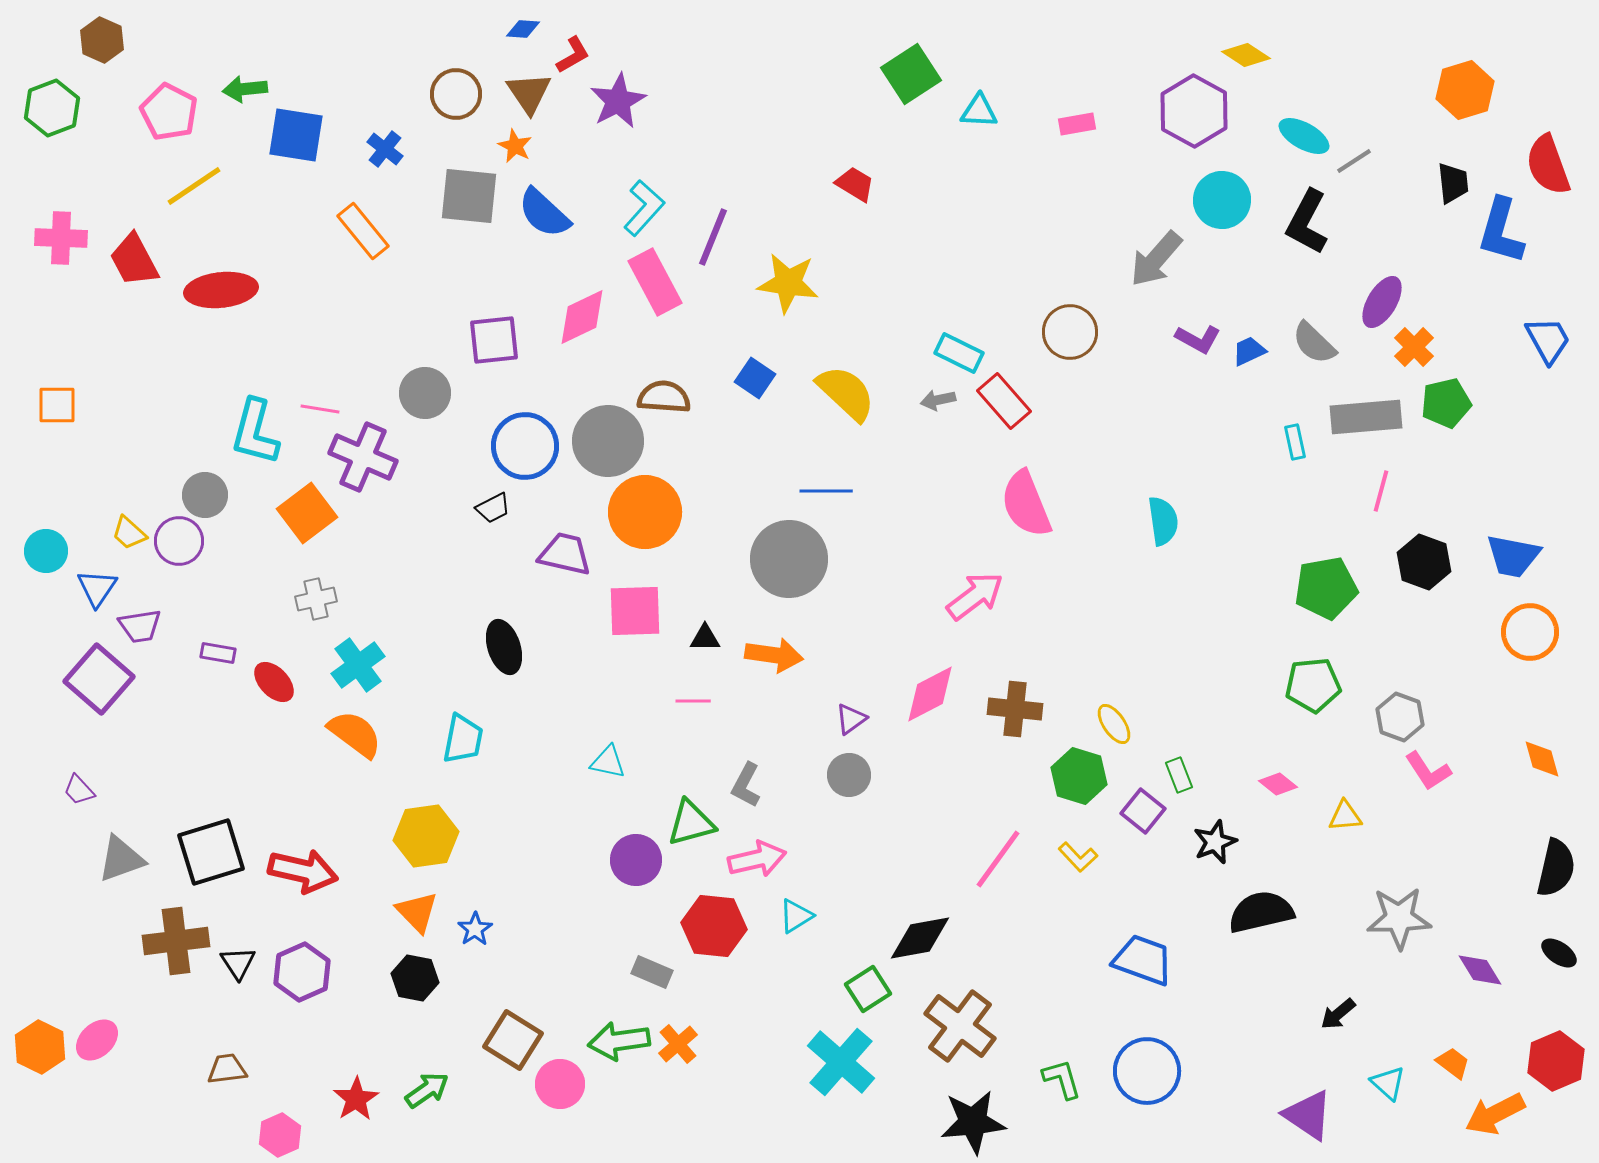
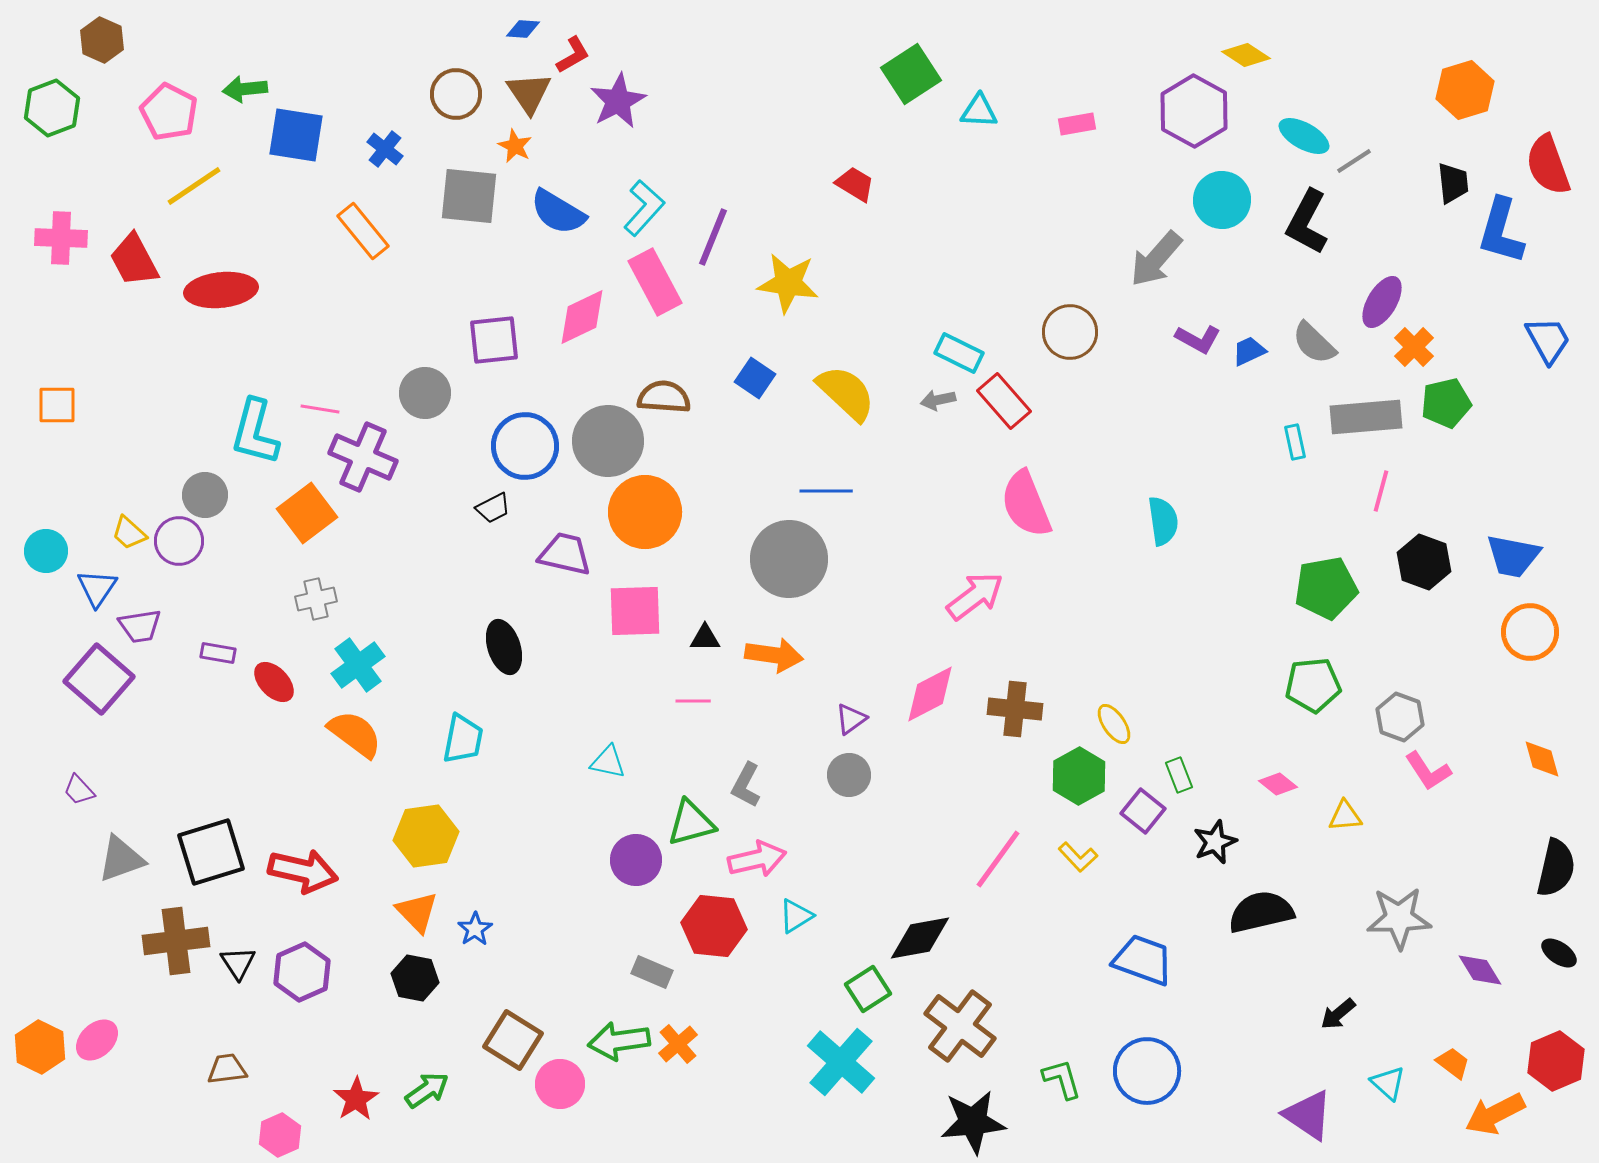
blue semicircle at (544, 213): moved 14 px right, 1 px up; rotated 12 degrees counterclockwise
green hexagon at (1079, 776): rotated 14 degrees clockwise
